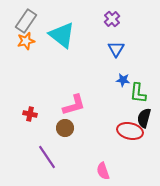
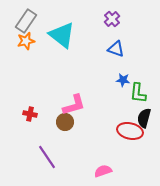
blue triangle: rotated 42 degrees counterclockwise
brown circle: moved 6 px up
pink semicircle: rotated 90 degrees clockwise
